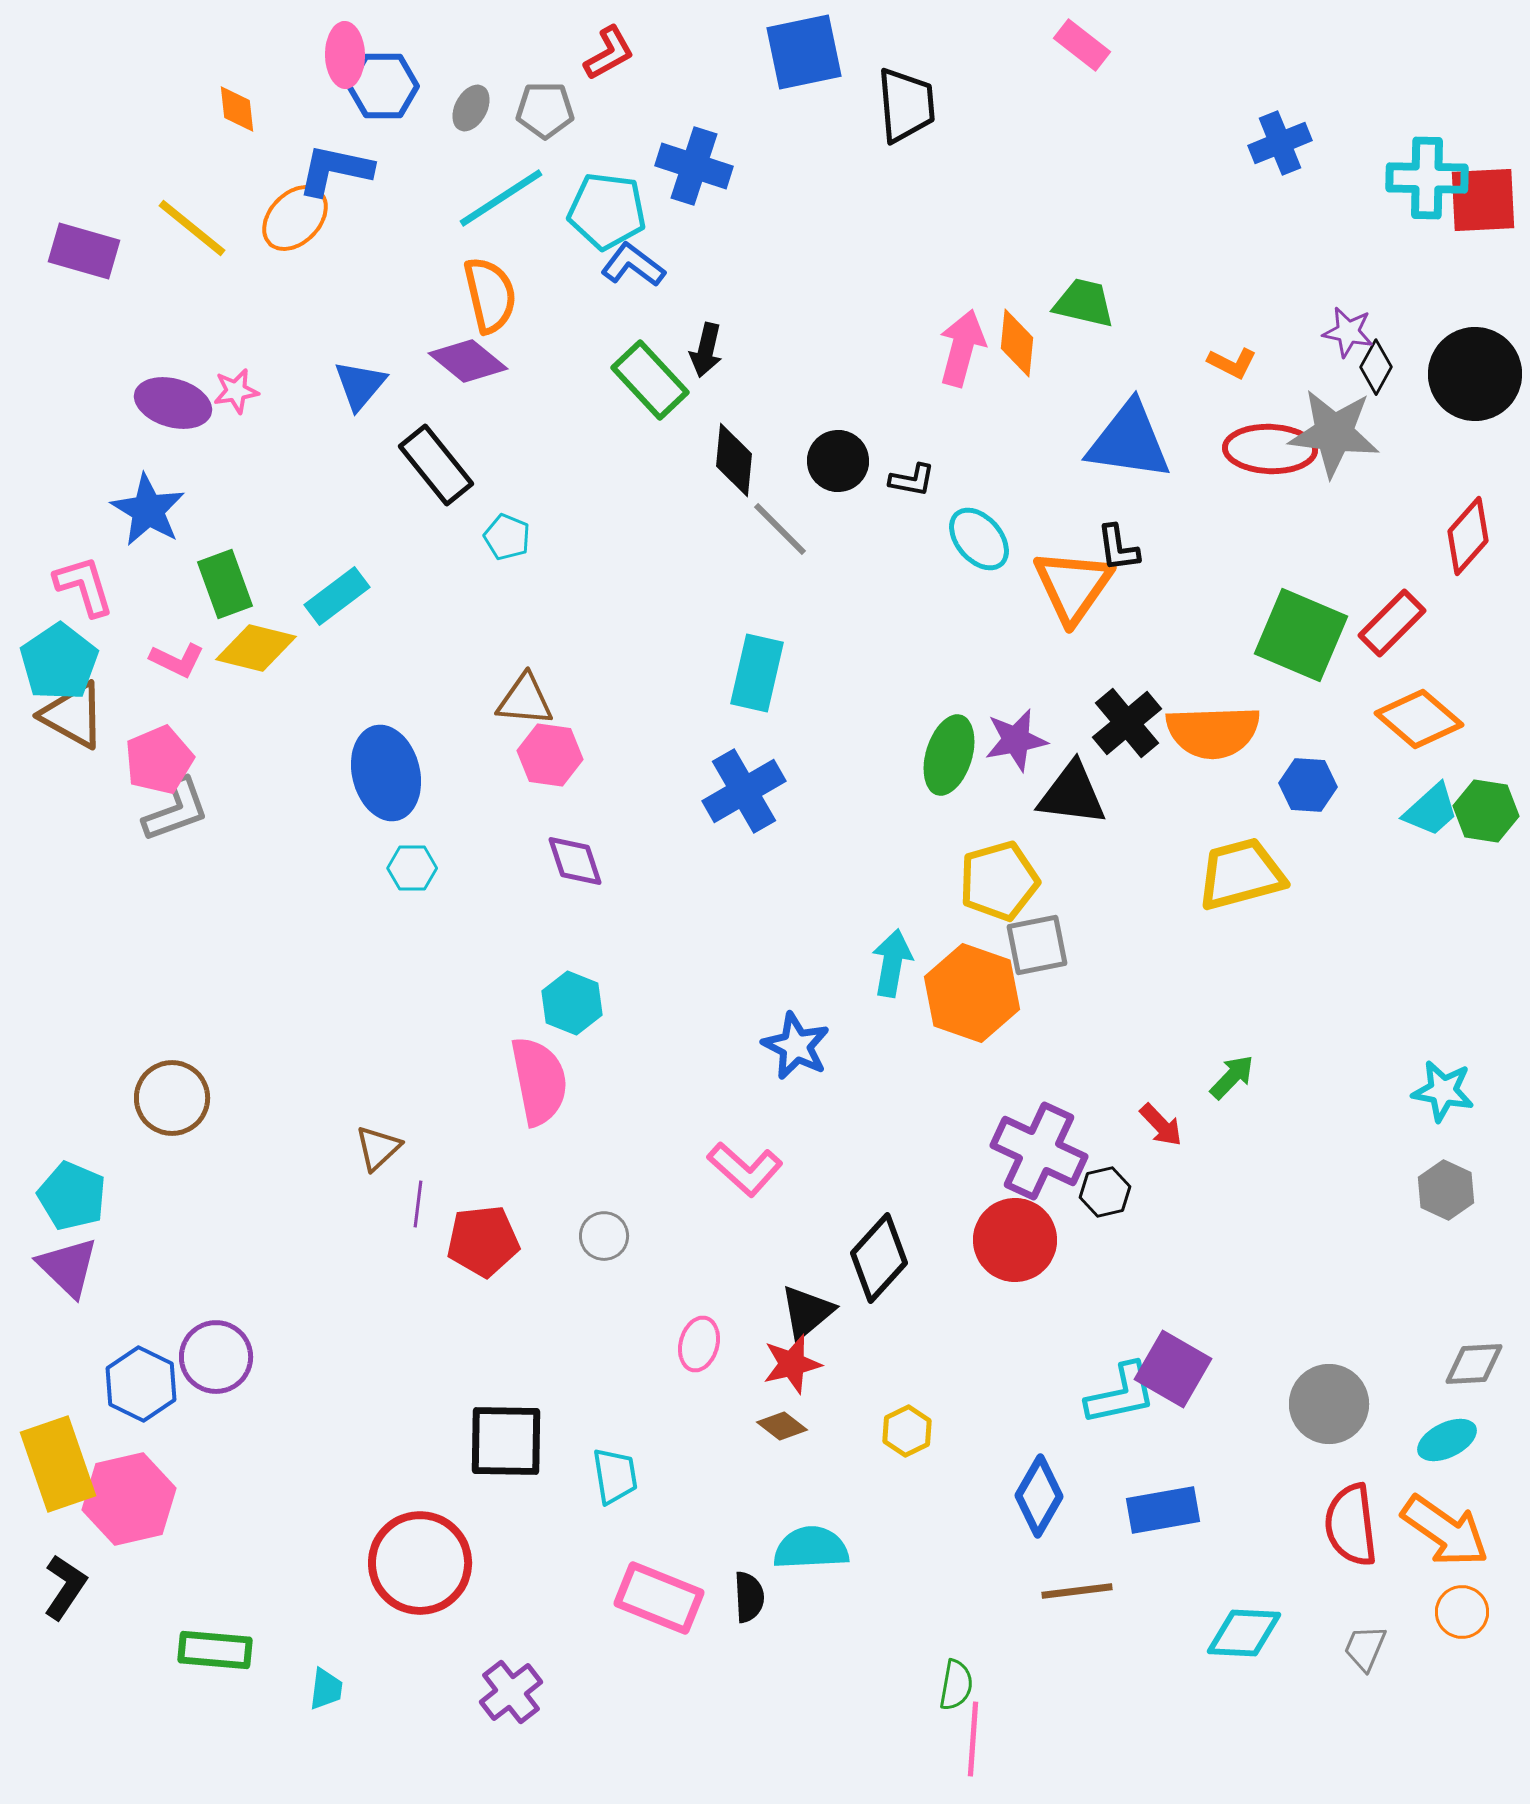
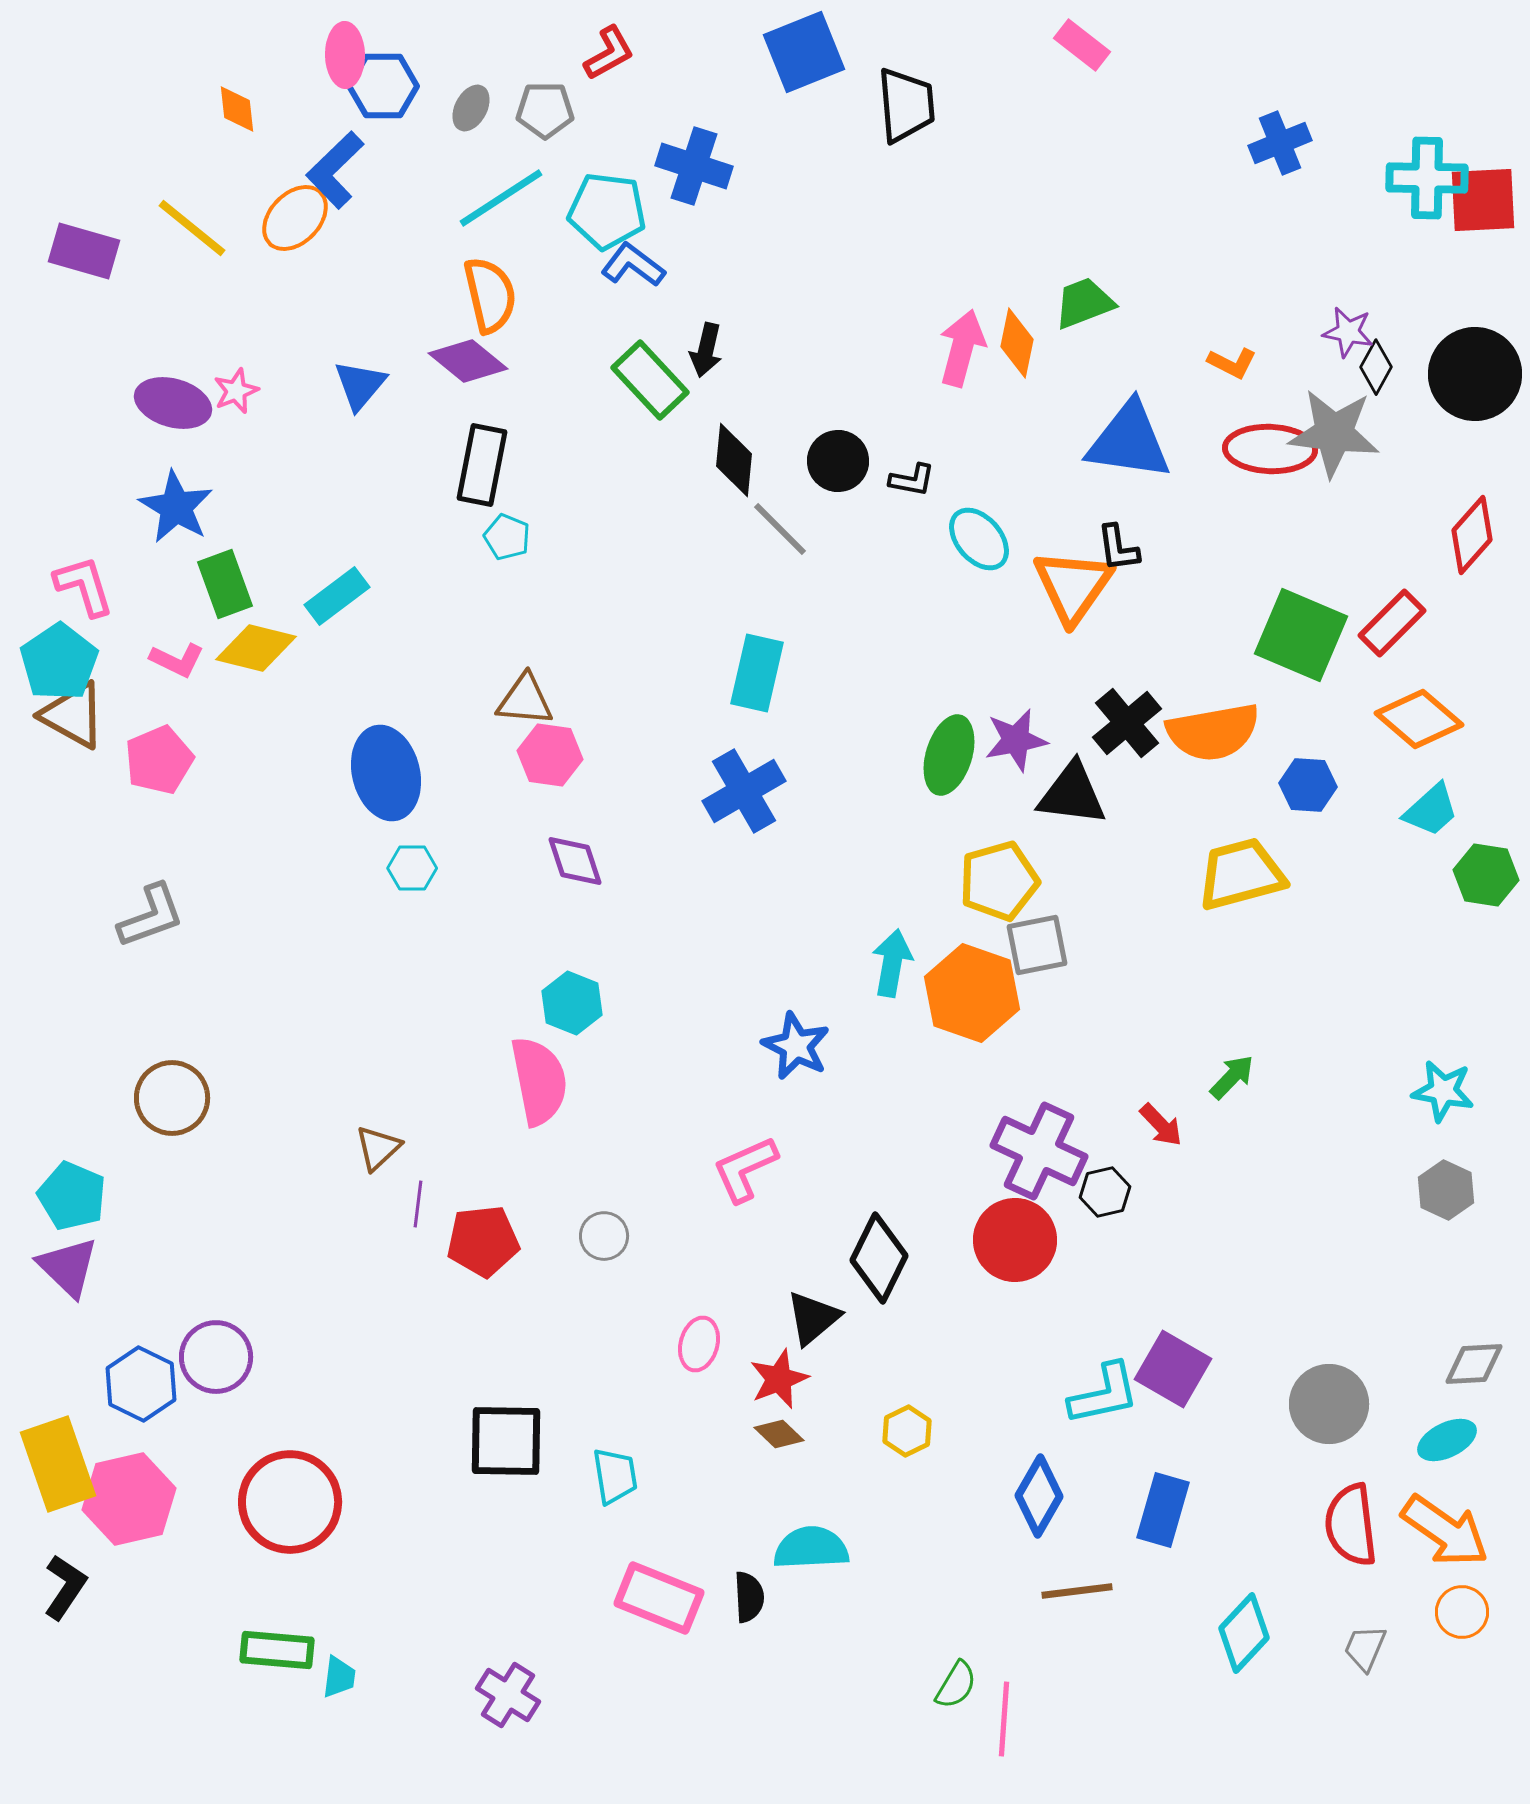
blue square at (804, 52): rotated 10 degrees counterclockwise
blue L-shape at (335, 170): rotated 56 degrees counterclockwise
green trapezoid at (1084, 303): rotated 34 degrees counterclockwise
orange diamond at (1017, 343): rotated 6 degrees clockwise
pink star at (236, 391): rotated 12 degrees counterclockwise
black rectangle at (436, 465): moved 46 px right; rotated 50 degrees clockwise
blue star at (148, 510): moved 28 px right, 3 px up
red diamond at (1468, 536): moved 4 px right, 1 px up
orange semicircle at (1213, 732): rotated 8 degrees counterclockwise
gray L-shape at (176, 810): moved 25 px left, 106 px down
green hexagon at (1486, 811): moved 64 px down
pink L-shape at (745, 1169): rotated 114 degrees clockwise
black diamond at (879, 1258): rotated 16 degrees counterclockwise
black triangle at (807, 1312): moved 6 px right, 6 px down
red star at (792, 1364): moved 13 px left, 15 px down; rotated 8 degrees counterclockwise
cyan L-shape at (1121, 1394): moved 17 px left
brown diamond at (782, 1426): moved 3 px left, 8 px down; rotated 6 degrees clockwise
blue rectangle at (1163, 1510): rotated 64 degrees counterclockwise
red circle at (420, 1563): moved 130 px left, 61 px up
cyan diamond at (1244, 1633): rotated 50 degrees counterclockwise
green rectangle at (215, 1650): moved 62 px right
green semicircle at (956, 1685): rotated 21 degrees clockwise
cyan trapezoid at (326, 1689): moved 13 px right, 12 px up
purple cross at (511, 1692): moved 3 px left, 3 px down; rotated 20 degrees counterclockwise
pink line at (973, 1739): moved 31 px right, 20 px up
